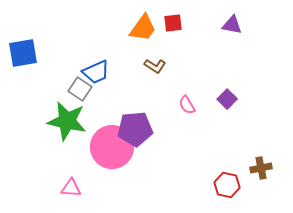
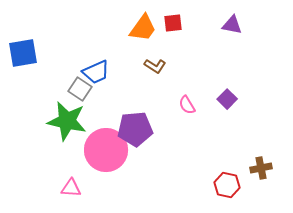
pink circle: moved 6 px left, 3 px down
